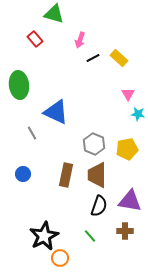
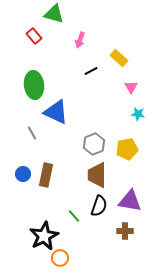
red rectangle: moved 1 px left, 3 px up
black line: moved 2 px left, 13 px down
green ellipse: moved 15 px right
pink triangle: moved 3 px right, 7 px up
gray hexagon: rotated 15 degrees clockwise
brown rectangle: moved 20 px left
green line: moved 16 px left, 20 px up
